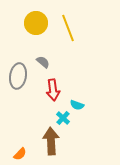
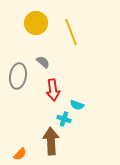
yellow line: moved 3 px right, 4 px down
cyan cross: moved 1 px right, 1 px down; rotated 24 degrees counterclockwise
